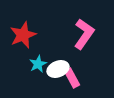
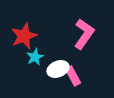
red star: moved 1 px right, 1 px down
cyan star: moved 3 px left, 7 px up
pink rectangle: moved 1 px right, 2 px up
